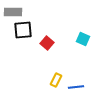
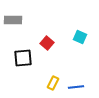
gray rectangle: moved 8 px down
black square: moved 28 px down
cyan square: moved 3 px left, 2 px up
yellow rectangle: moved 3 px left, 3 px down
